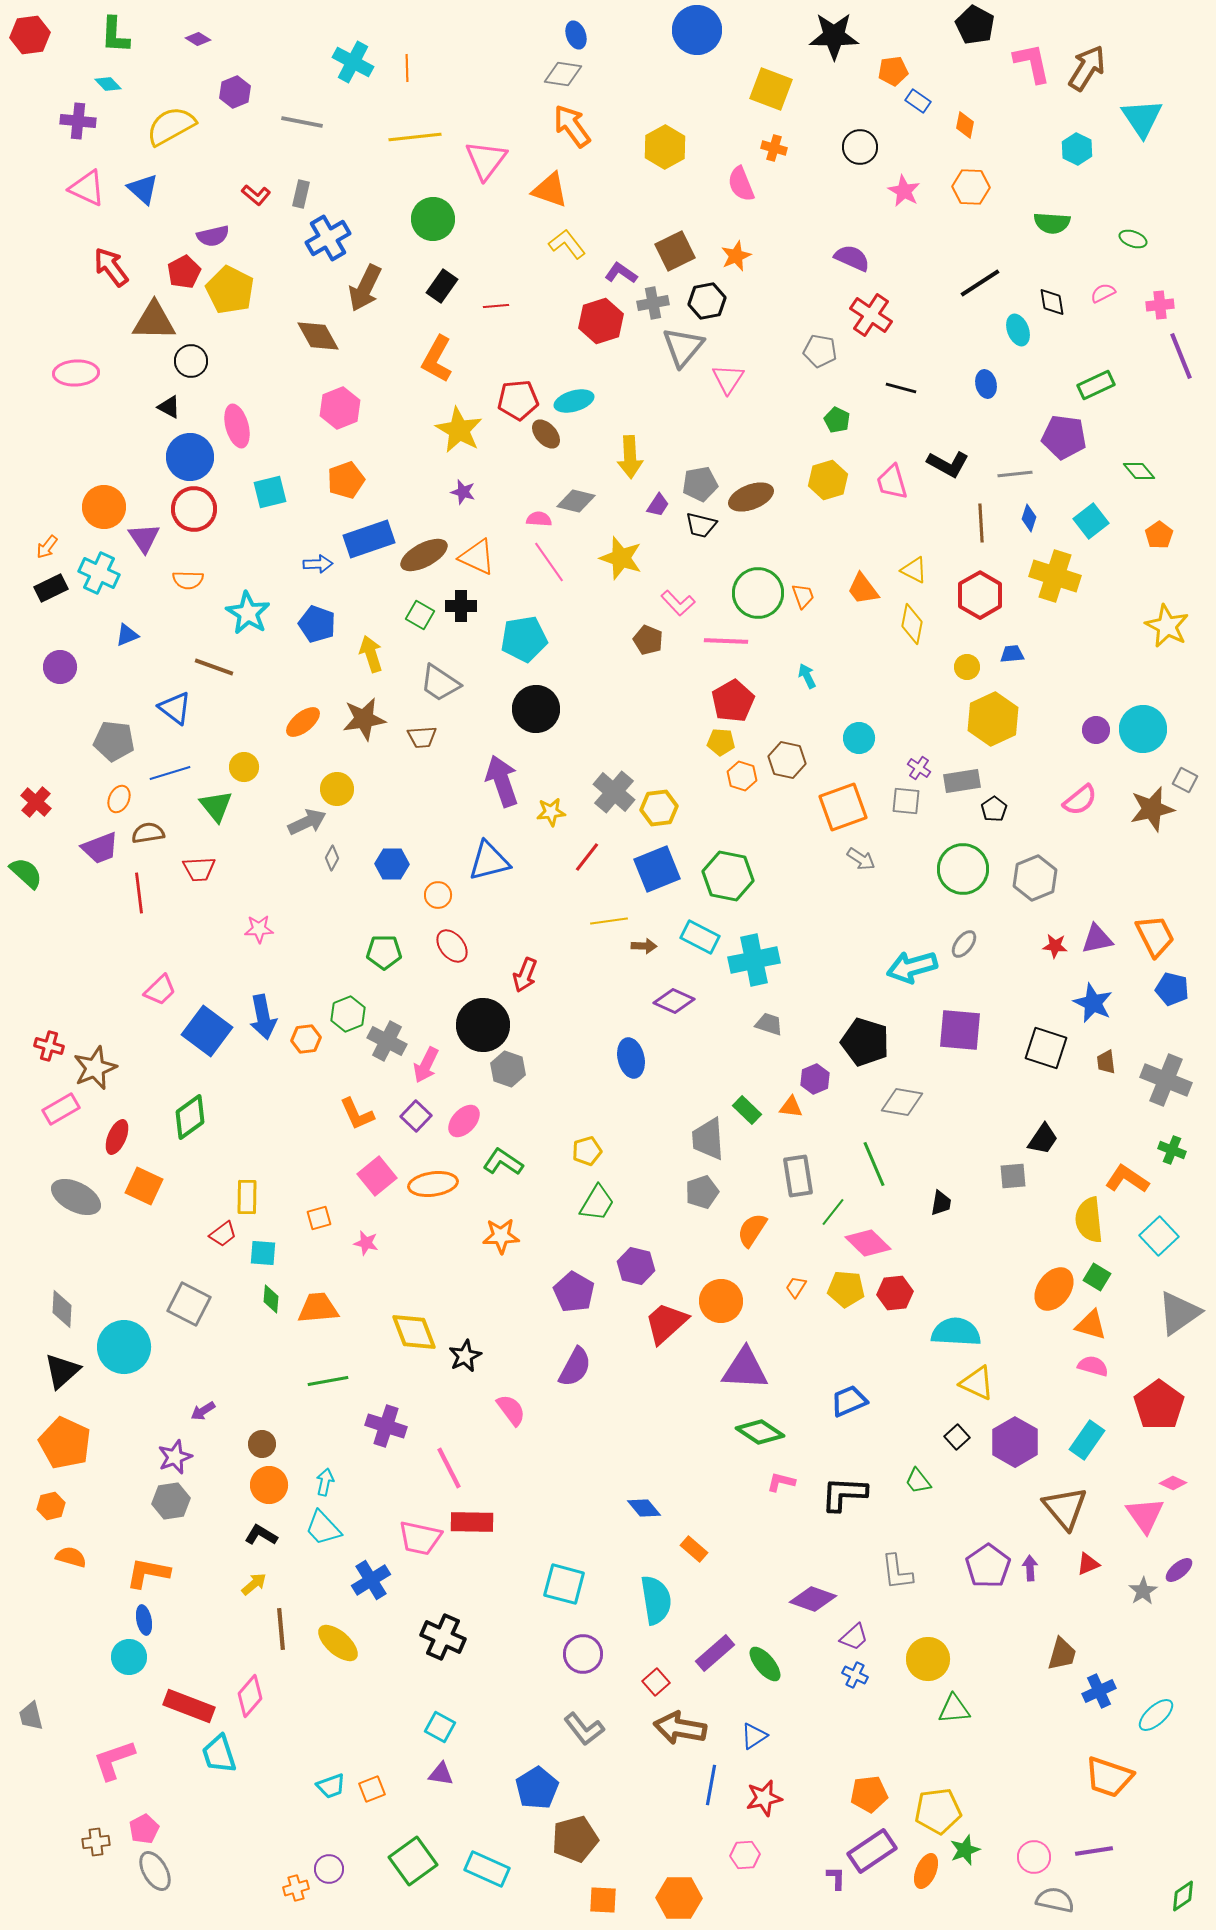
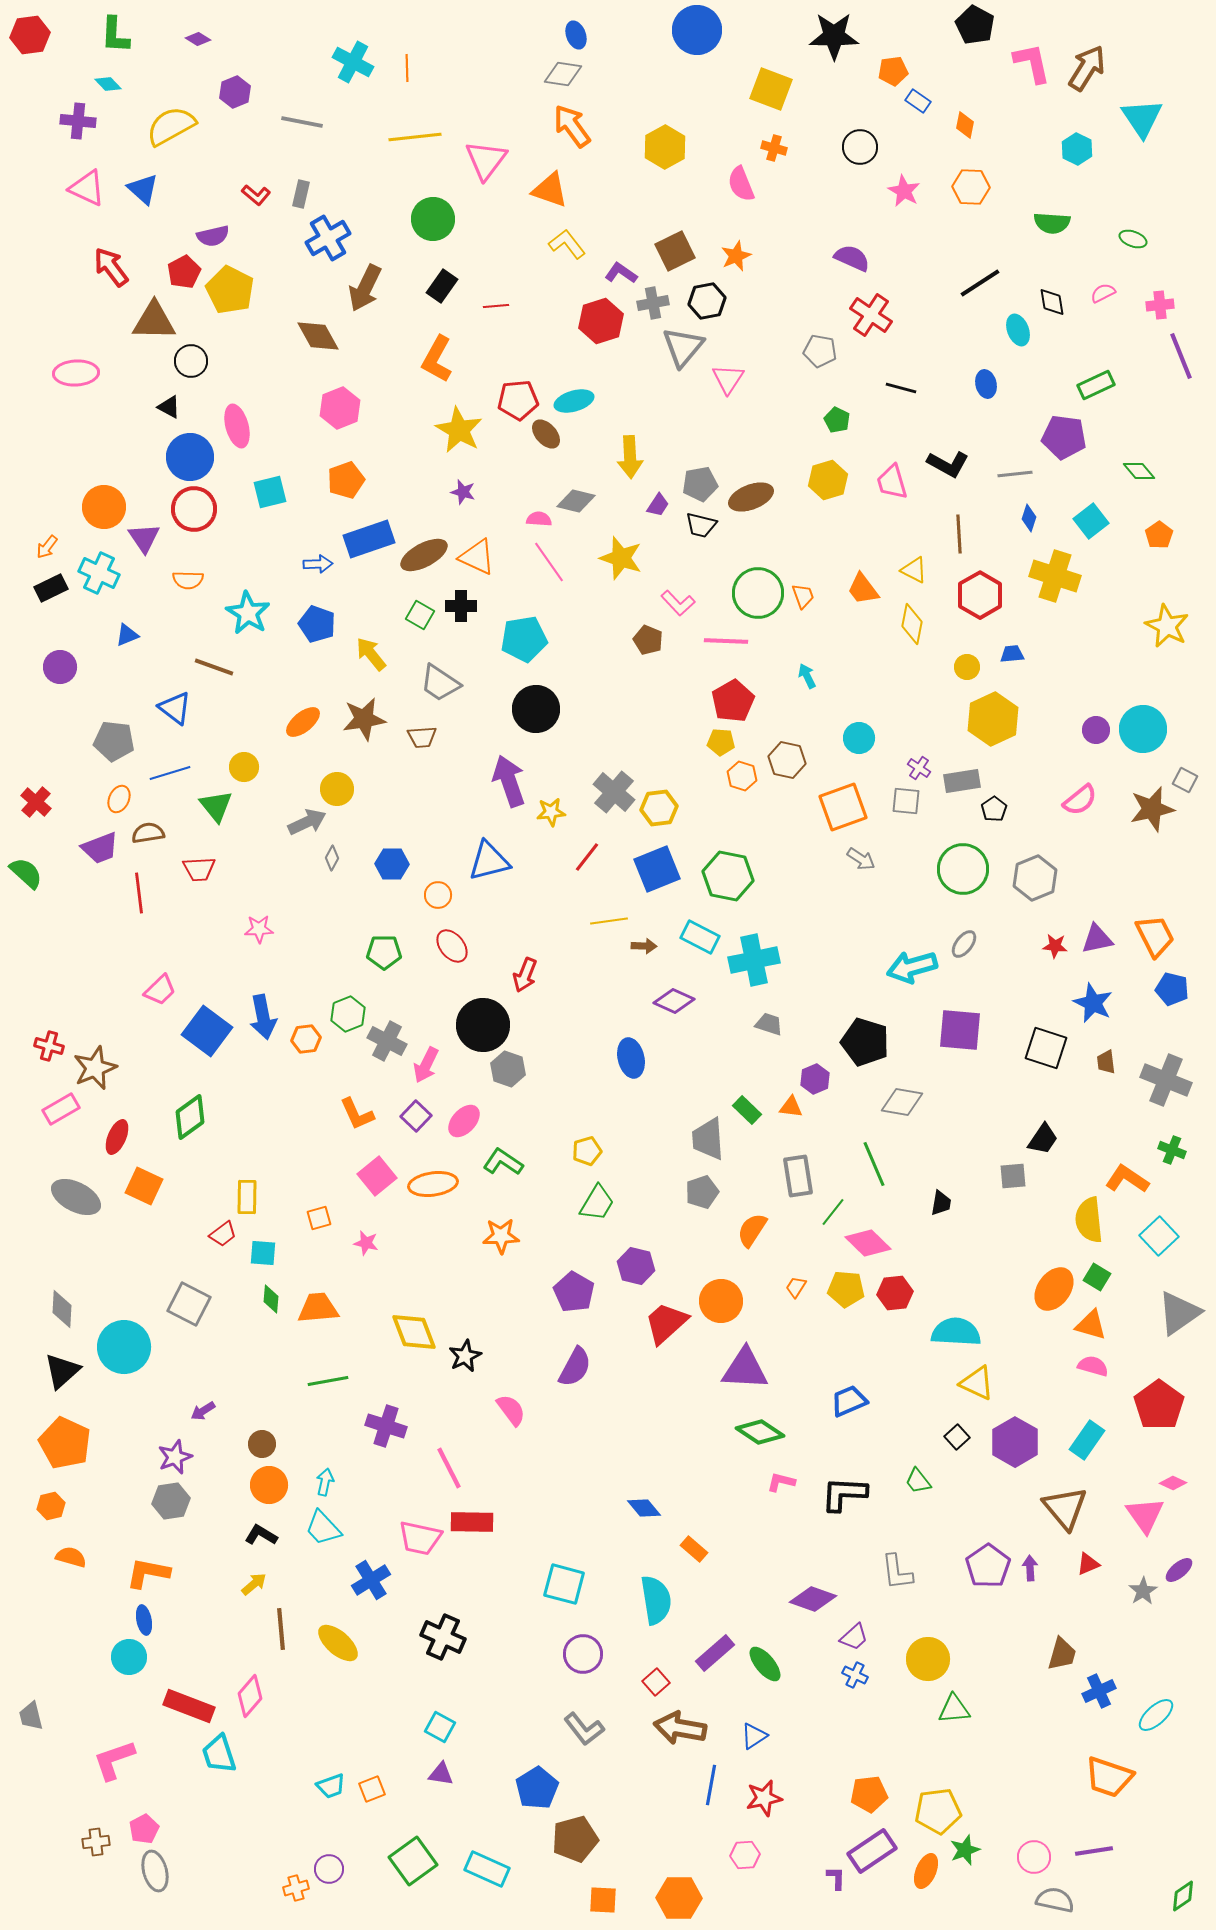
brown line at (981, 523): moved 22 px left, 11 px down
yellow arrow at (371, 654): rotated 21 degrees counterclockwise
purple arrow at (502, 781): moved 7 px right
gray ellipse at (155, 1871): rotated 15 degrees clockwise
